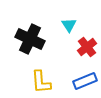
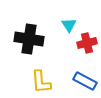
black cross: moved 1 px left; rotated 16 degrees counterclockwise
red cross: moved 4 px up; rotated 24 degrees clockwise
blue rectangle: rotated 50 degrees clockwise
